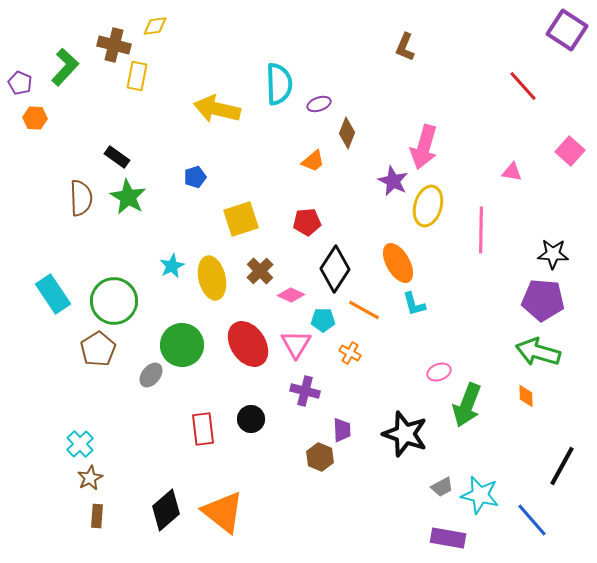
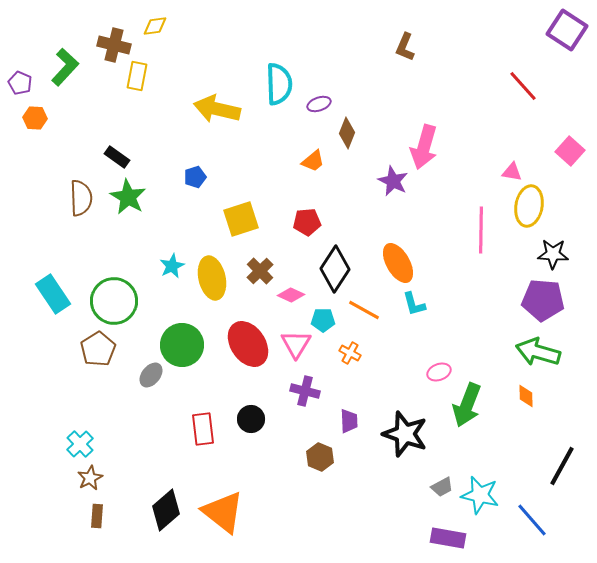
yellow ellipse at (428, 206): moved 101 px right; rotated 6 degrees counterclockwise
purple trapezoid at (342, 430): moved 7 px right, 9 px up
